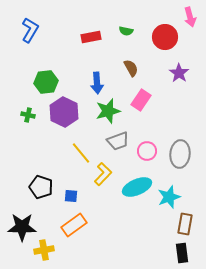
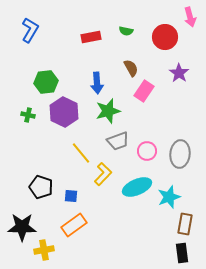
pink rectangle: moved 3 px right, 9 px up
